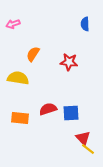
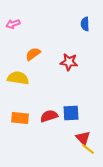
orange semicircle: rotated 21 degrees clockwise
red semicircle: moved 1 px right, 7 px down
